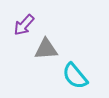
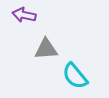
purple arrow: moved 10 px up; rotated 60 degrees clockwise
